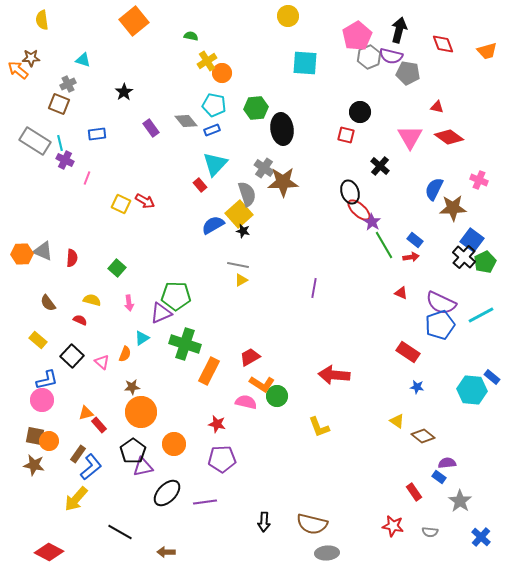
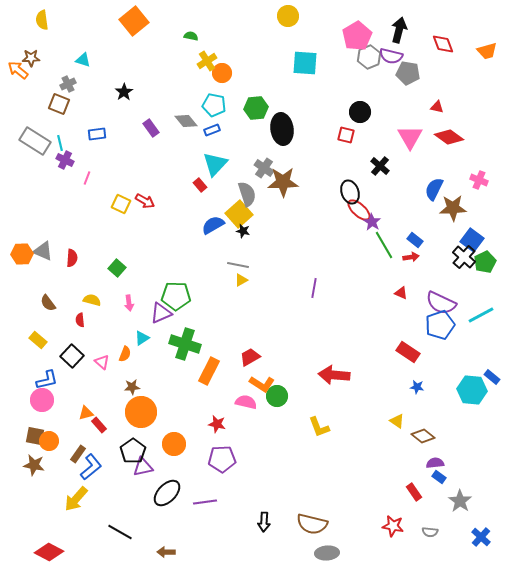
red semicircle at (80, 320): rotated 120 degrees counterclockwise
purple semicircle at (447, 463): moved 12 px left
